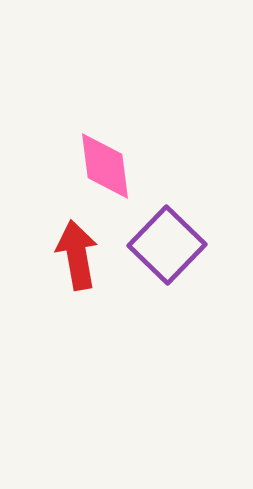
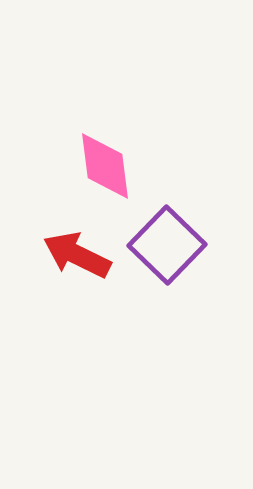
red arrow: rotated 54 degrees counterclockwise
